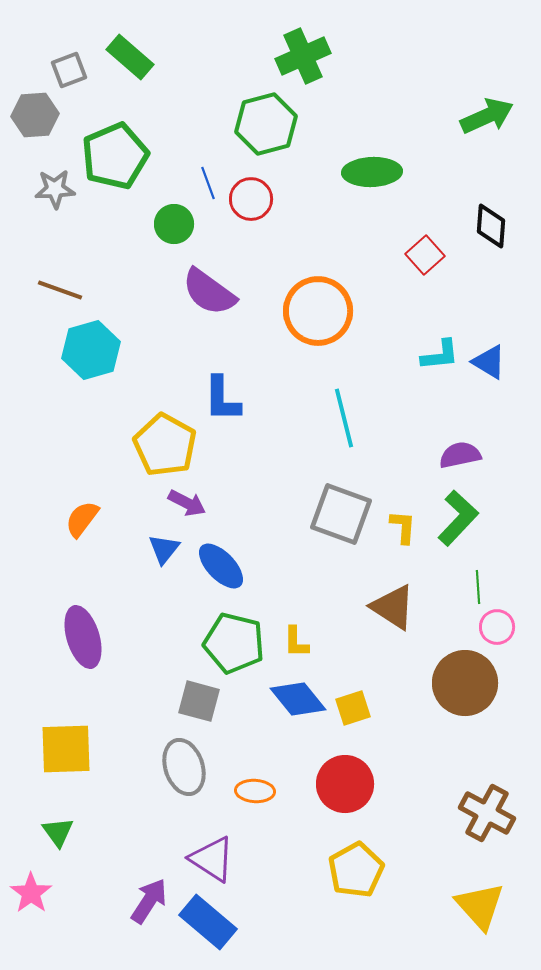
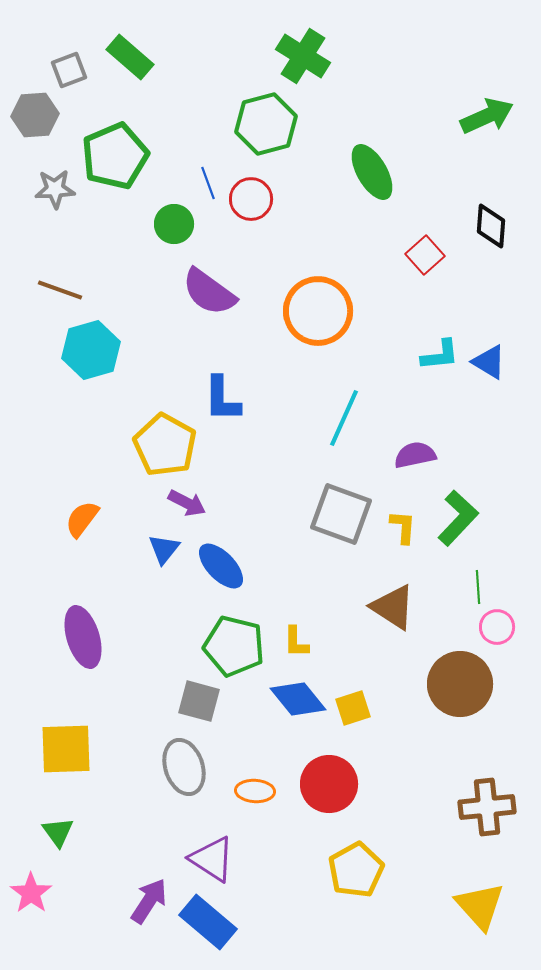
green cross at (303, 56): rotated 34 degrees counterclockwise
green ellipse at (372, 172): rotated 62 degrees clockwise
cyan line at (344, 418): rotated 38 degrees clockwise
purple semicircle at (460, 455): moved 45 px left
green pentagon at (234, 643): moved 3 px down
brown circle at (465, 683): moved 5 px left, 1 px down
red circle at (345, 784): moved 16 px left
brown cross at (487, 813): moved 6 px up; rotated 34 degrees counterclockwise
